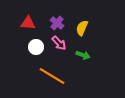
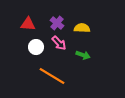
red triangle: moved 1 px down
yellow semicircle: rotated 70 degrees clockwise
